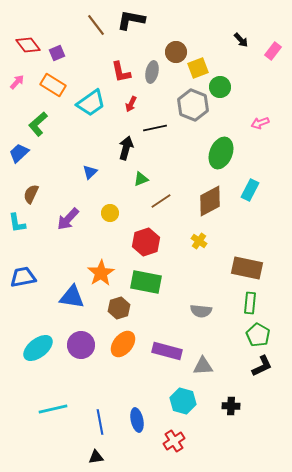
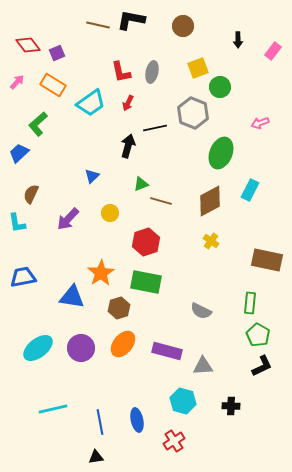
brown line at (96, 25): moved 2 px right; rotated 40 degrees counterclockwise
black arrow at (241, 40): moved 3 px left; rotated 42 degrees clockwise
brown circle at (176, 52): moved 7 px right, 26 px up
red arrow at (131, 104): moved 3 px left, 1 px up
gray hexagon at (193, 105): moved 8 px down
black arrow at (126, 148): moved 2 px right, 2 px up
blue triangle at (90, 172): moved 2 px right, 4 px down
green triangle at (141, 179): moved 5 px down
brown line at (161, 201): rotated 50 degrees clockwise
yellow cross at (199, 241): moved 12 px right
brown rectangle at (247, 268): moved 20 px right, 8 px up
gray semicircle at (201, 311): rotated 20 degrees clockwise
purple circle at (81, 345): moved 3 px down
